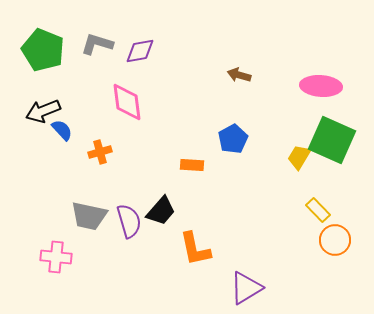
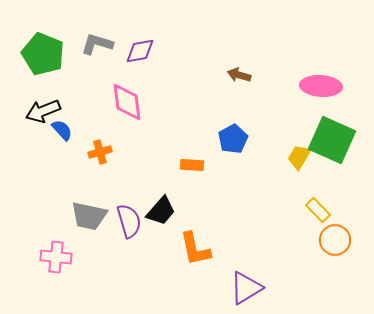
green pentagon: moved 4 px down
